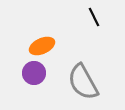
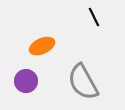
purple circle: moved 8 px left, 8 px down
